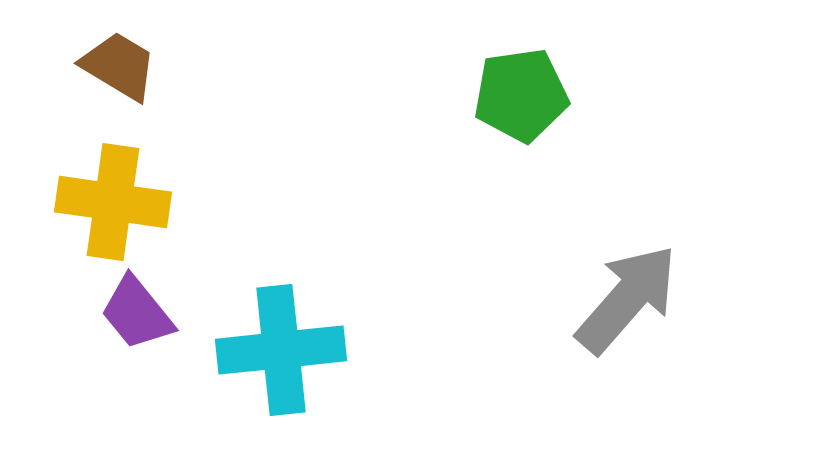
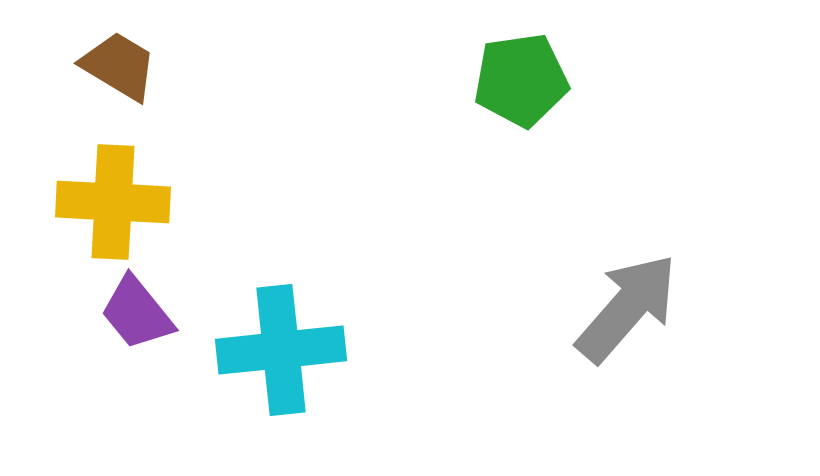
green pentagon: moved 15 px up
yellow cross: rotated 5 degrees counterclockwise
gray arrow: moved 9 px down
